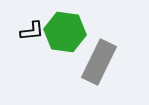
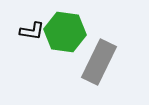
black L-shape: rotated 15 degrees clockwise
